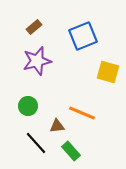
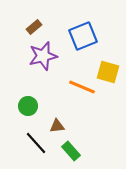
purple star: moved 6 px right, 5 px up
orange line: moved 26 px up
